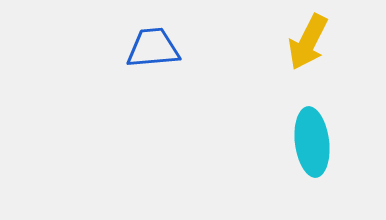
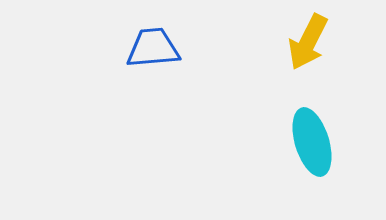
cyan ellipse: rotated 10 degrees counterclockwise
